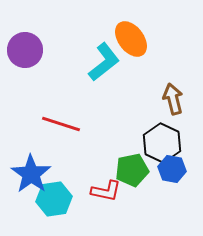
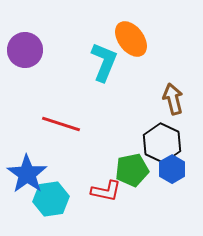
cyan L-shape: rotated 30 degrees counterclockwise
blue hexagon: rotated 20 degrees clockwise
blue star: moved 4 px left
cyan hexagon: moved 3 px left
